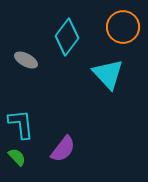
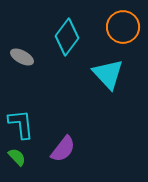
gray ellipse: moved 4 px left, 3 px up
